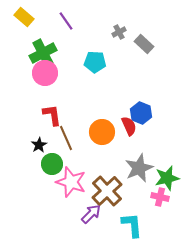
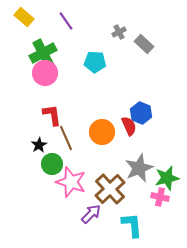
brown cross: moved 3 px right, 2 px up
